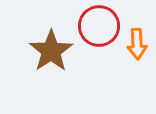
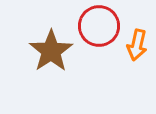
orange arrow: moved 1 px down; rotated 16 degrees clockwise
